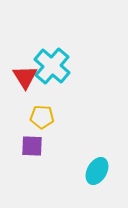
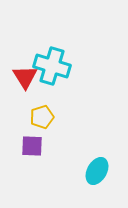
cyan cross: rotated 24 degrees counterclockwise
yellow pentagon: rotated 20 degrees counterclockwise
